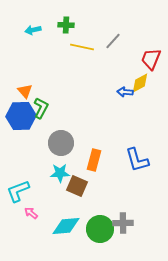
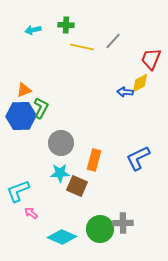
orange triangle: moved 1 px left, 1 px up; rotated 49 degrees clockwise
blue L-shape: moved 1 px right, 2 px up; rotated 80 degrees clockwise
cyan diamond: moved 4 px left, 11 px down; rotated 28 degrees clockwise
